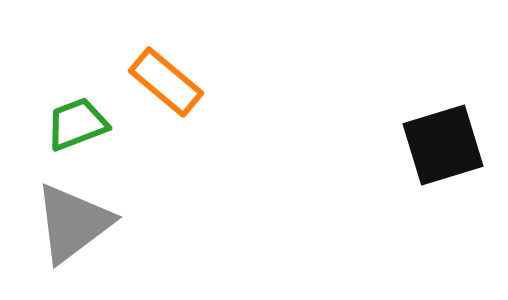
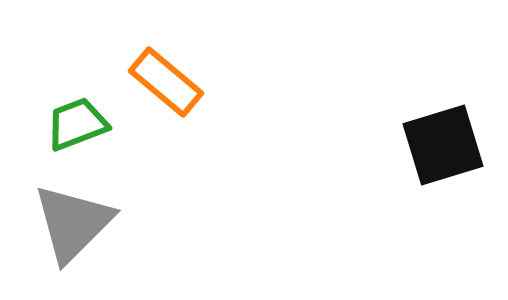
gray triangle: rotated 8 degrees counterclockwise
